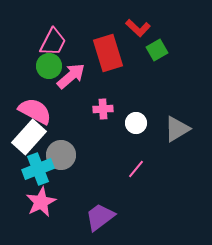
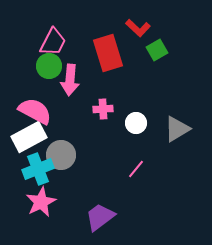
pink arrow: moved 1 px left, 4 px down; rotated 136 degrees clockwise
white rectangle: rotated 20 degrees clockwise
